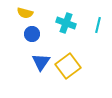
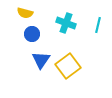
blue triangle: moved 2 px up
